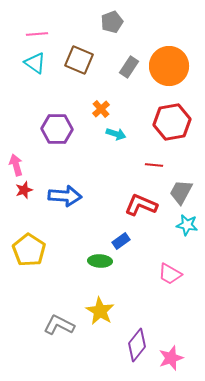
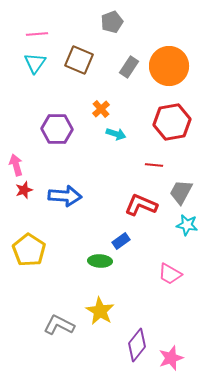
cyan triangle: rotated 30 degrees clockwise
